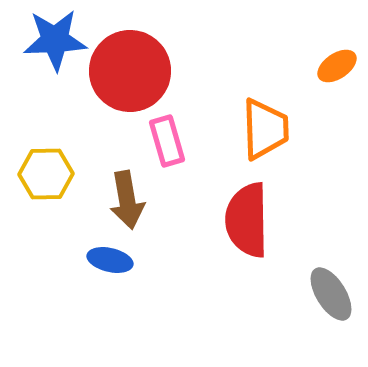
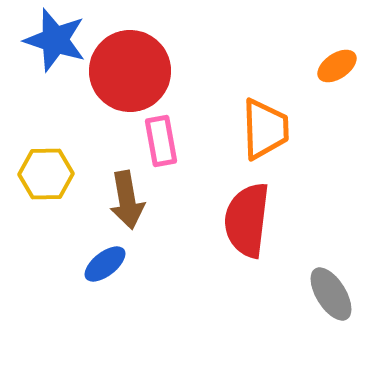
blue star: rotated 20 degrees clockwise
pink rectangle: moved 6 px left; rotated 6 degrees clockwise
red semicircle: rotated 8 degrees clockwise
blue ellipse: moved 5 px left, 4 px down; rotated 51 degrees counterclockwise
